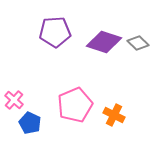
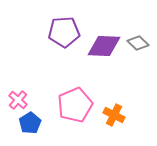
purple pentagon: moved 9 px right
purple diamond: moved 4 px down; rotated 16 degrees counterclockwise
pink cross: moved 4 px right
blue pentagon: rotated 15 degrees clockwise
